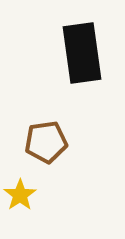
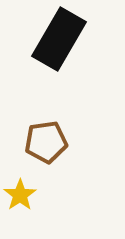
black rectangle: moved 23 px left, 14 px up; rotated 38 degrees clockwise
